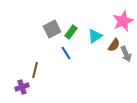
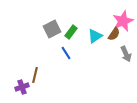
brown semicircle: moved 11 px up
brown line: moved 5 px down
